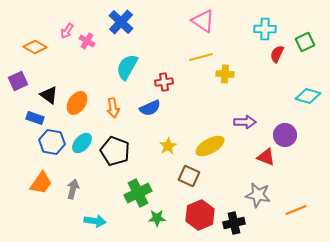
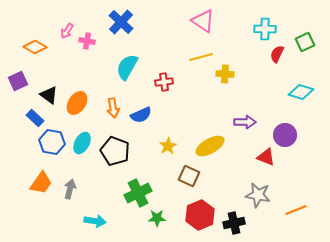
pink cross: rotated 21 degrees counterclockwise
cyan diamond: moved 7 px left, 4 px up
blue semicircle: moved 9 px left, 7 px down
blue rectangle: rotated 24 degrees clockwise
cyan ellipse: rotated 15 degrees counterclockwise
gray arrow: moved 3 px left
